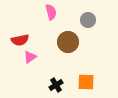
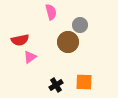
gray circle: moved 8 px left, 5 px down
orange square: moved 2 px left
